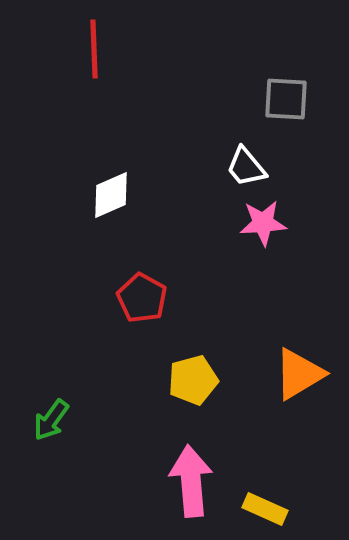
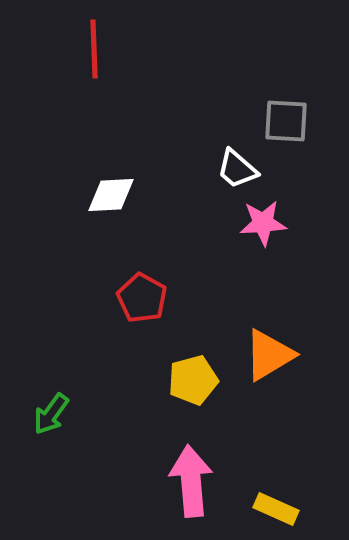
gray square: moved 22 px down
white trapezoid: moved 9 px left, 2 px down; rotated 9 degrees counterclockwise
white diamond: rotated 21 degrees clockwise
orange triangle: moved 30 px left, 19 px up
green arrow: moved 6 px up
yellow rectangle: moved 11 px right
